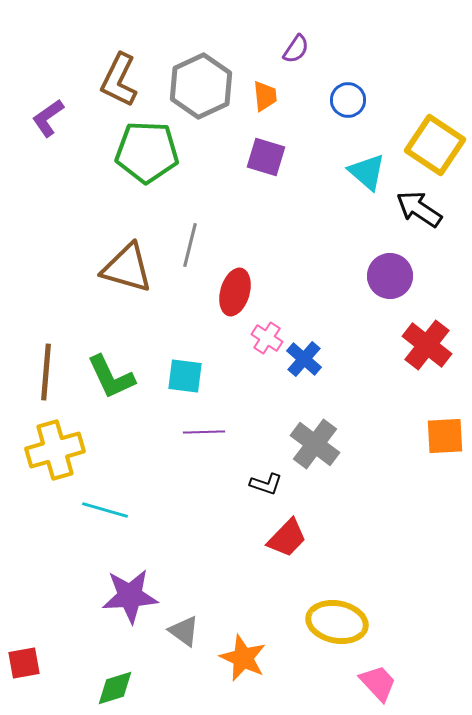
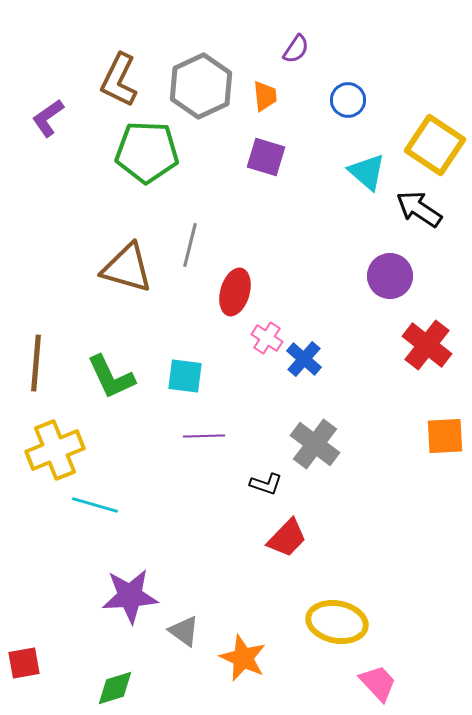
brown line: moved 10 px left, 9 px up
purple line: moved 4 px down
yellow cross: rotated 6 degrees counterclockwise
cyan line: moved 10 px left, 5 px up
